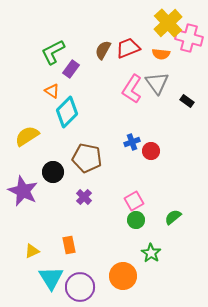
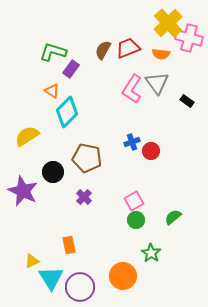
green L-shape: rotated 44 degrees clockwise
yellow triangle: moved 10 px down
